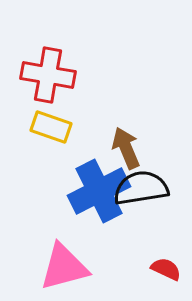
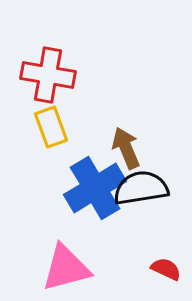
yellow rectangle: rotated 51 degrees clockwise
blue cross: moved 4 px left, 3 px up; rotated 4 degrees counterclockwise
pink triangle: moved 2 px right, 1 px down
